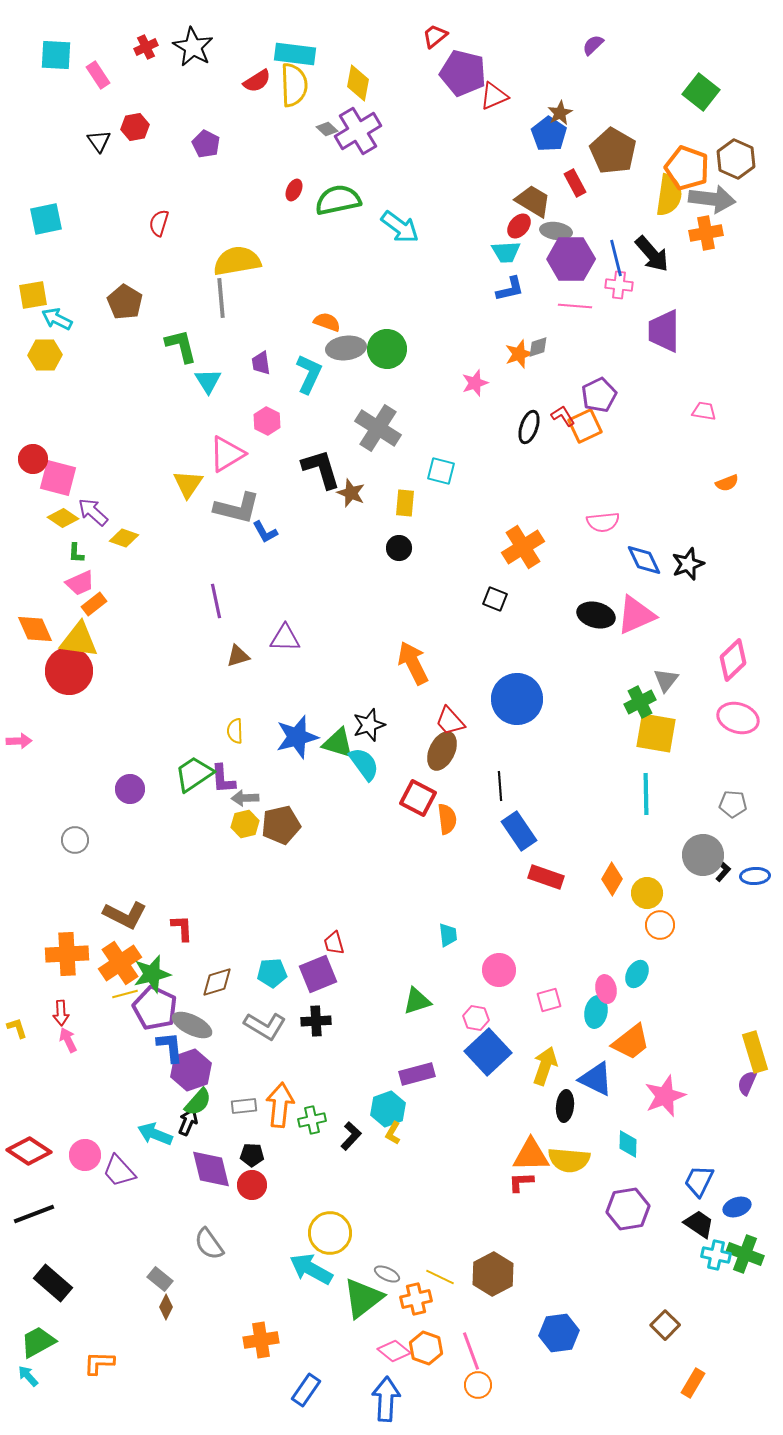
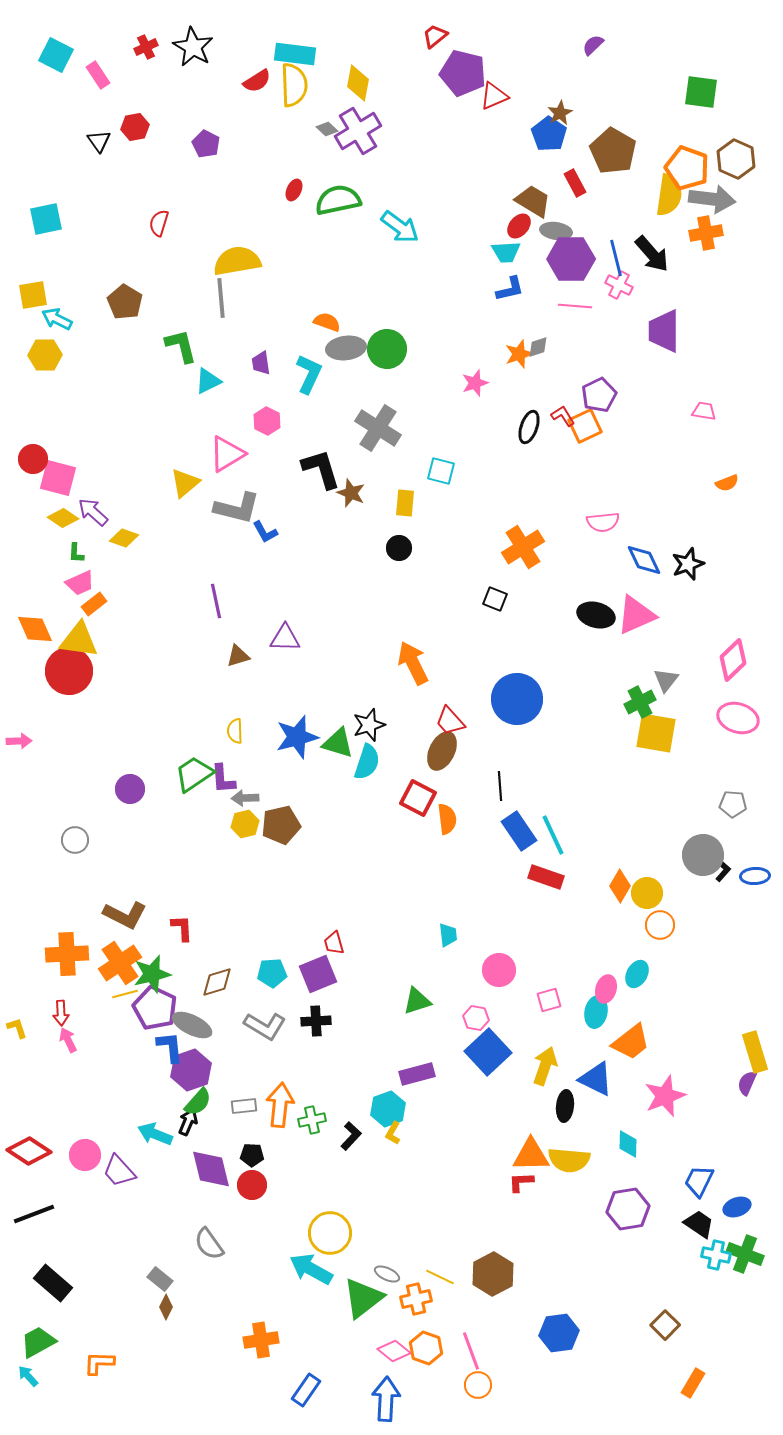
cyan square at (56, 55): rotated 24 degrees clockwise
green square at (701, 92): rotated 30 degrees counterclockwise
pink cross at (619, 285): rotated 20 degrees clockwise
cyan triangle at (208, 381): rotated 36 degrees clockwise
yellow triangle at (188, 484): moved 3 px left, 1 px up; rotated 16 degrees clockwise
cyan semicircle at (364, 764): moved 3 px right, 2 px up; rotated 54 degrees clockwise
cyan line at (646, 794): moved 93 px left, 41 px down; rotated 24 degrees counterclockwise
orange diamond at (612, 879): moved 8 px right, 7 px down
pink ellipse at (606, 989): rotated 28 degrees clockwise
